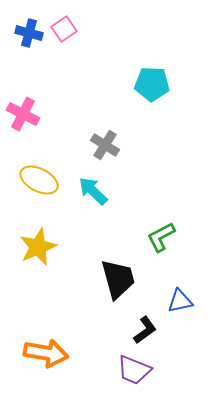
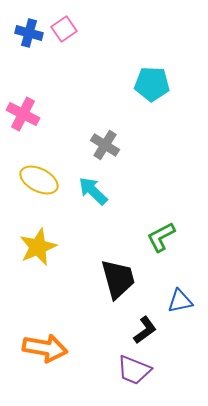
orange arrow: moved 1 px left, 5 px up
